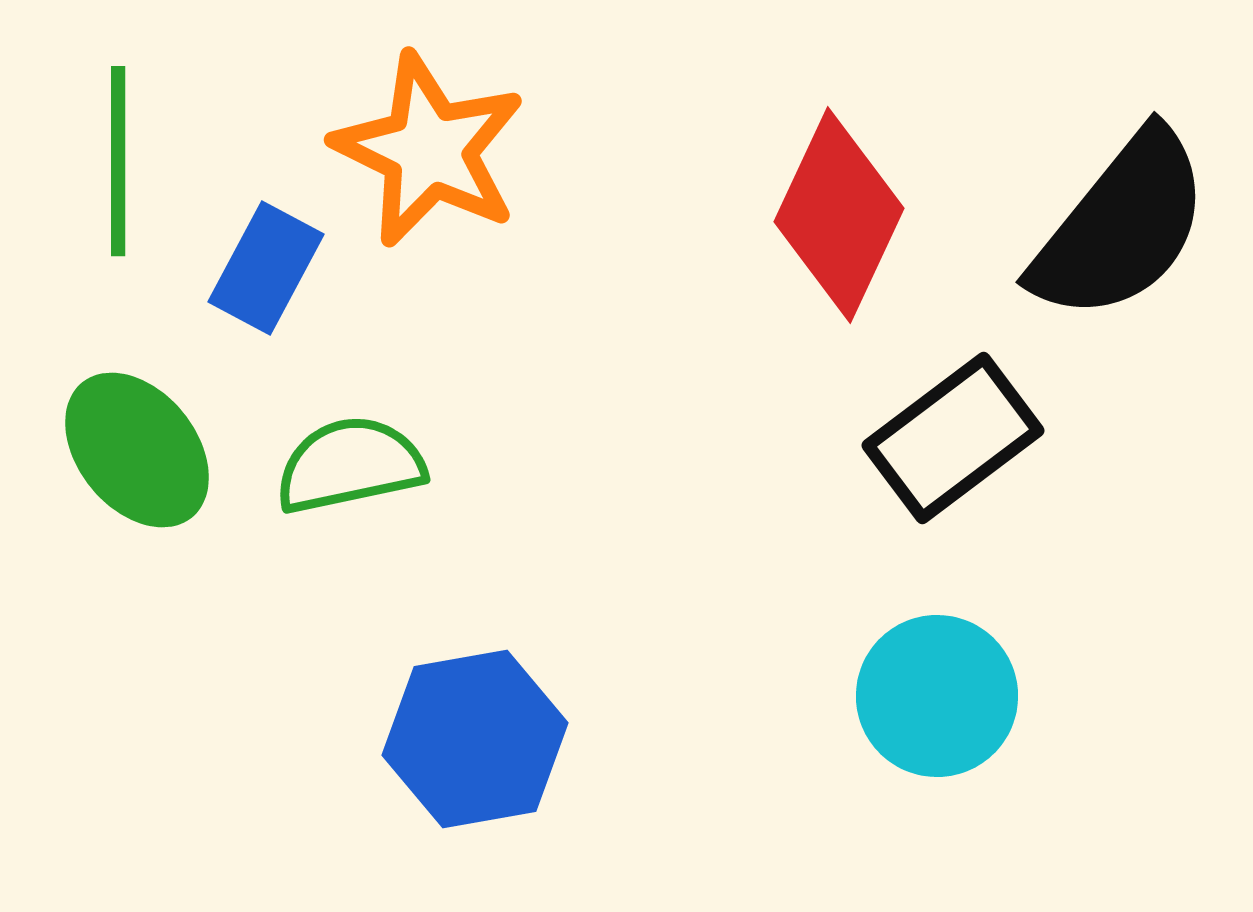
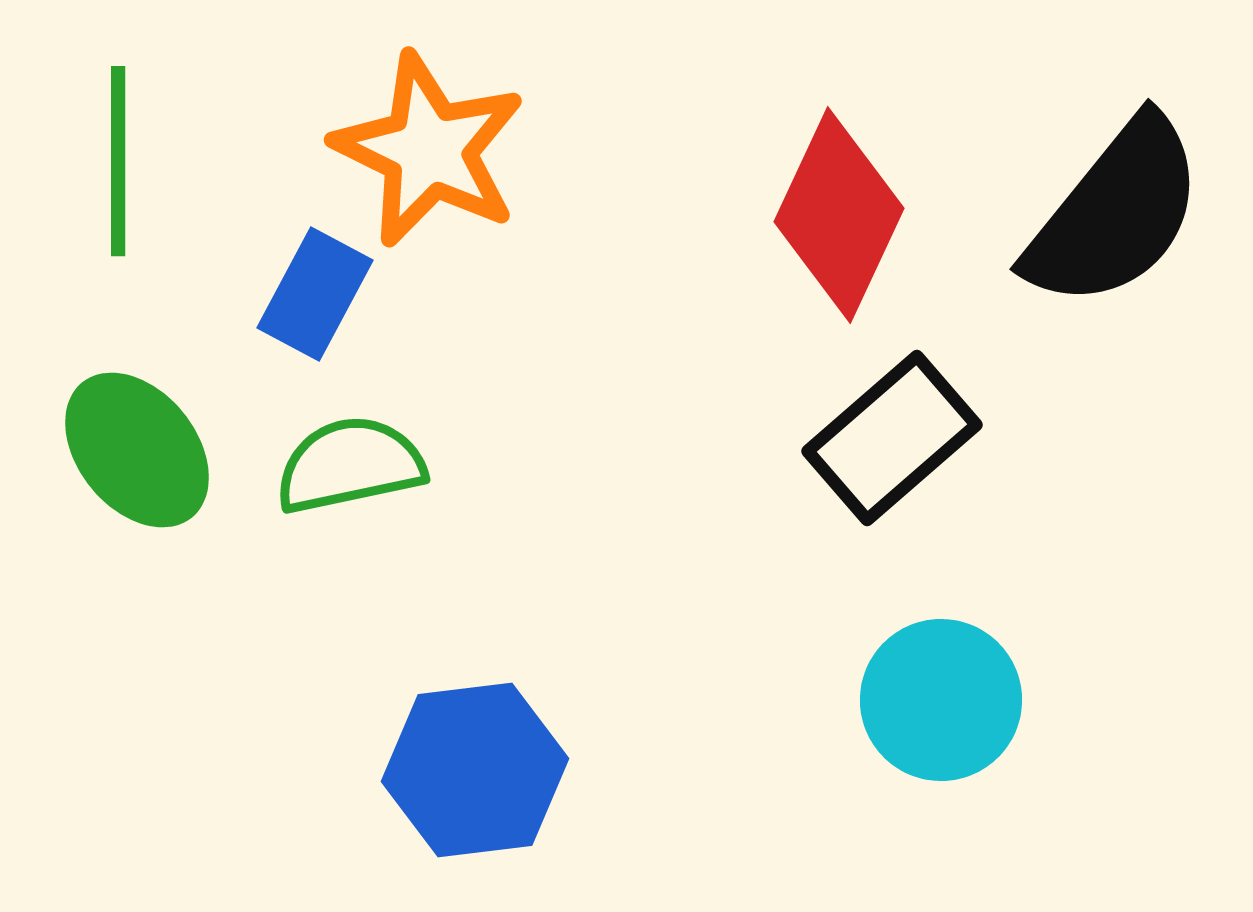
black semicircle: moved 6 px left, 13 px up
blue rectangle: moved 49 px right, 26 px down
black rectangle: moved 61 px left; rotated 4 degrees counterclockwise
cyan circle: moved 4 px right, 4 px down
blue hexagon: moved 31 px down; rotated 3 degrees clockwise
